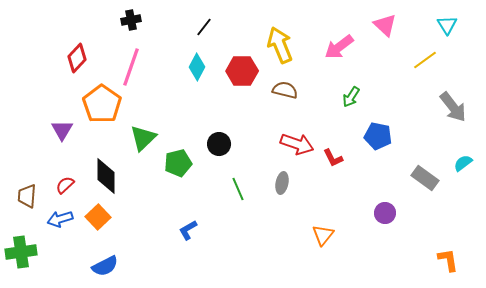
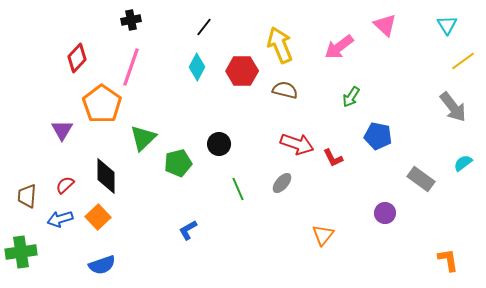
yellow line: moved 38 px right, 1 px down
gray rectangle: moved 4 px left, 1 px down
gray ellipse: rotated 30 degrees clockwise
blue semicircle: moved 3 px left, 1 px up; rotated 8 degrees clockwise
